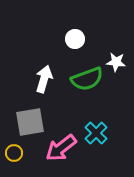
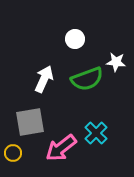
white arrow: rotated 8 degrees clockwise
yellow circle: moved 1 px left
